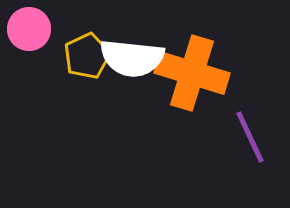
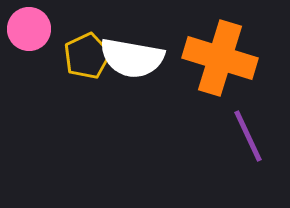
white semicircle: rotated 4 degrees clockwise
orange cross: moved 28 px right, 15 px up
purple line: moved 2 px left, 1 px up
